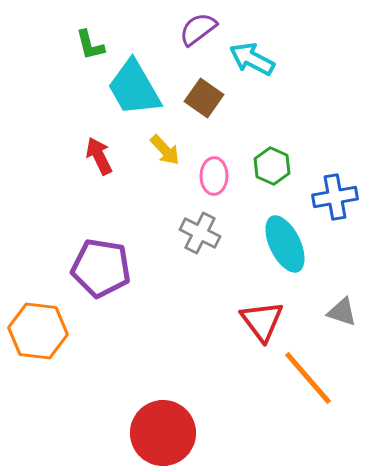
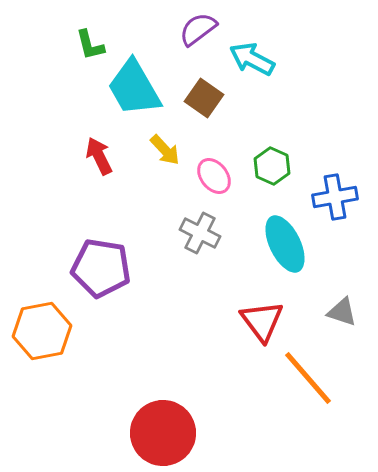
pink ellipse: rotated 39 degrees counterclockwise
orange hexagon: moved 4 px right; rotated 18 degrees counterclockwise
